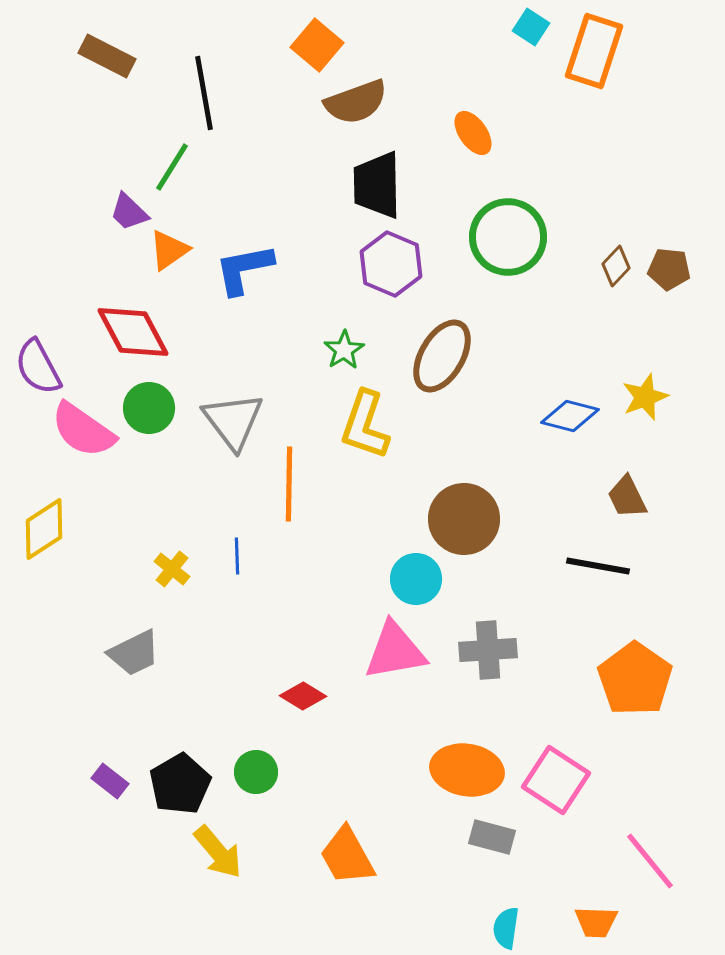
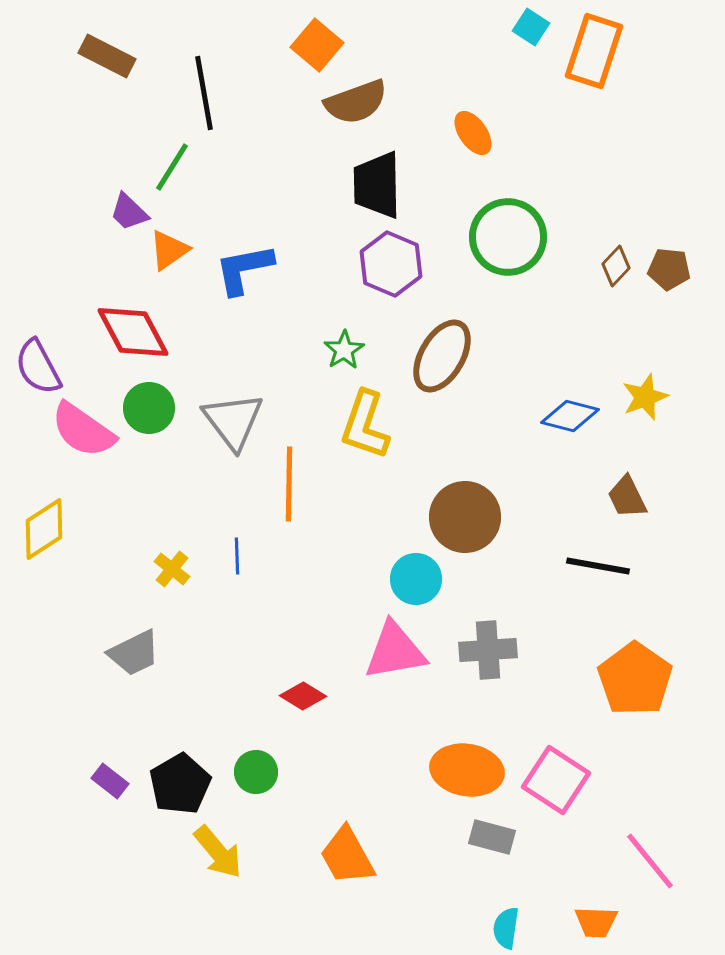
brown circle at (464, 519): moved 1 px right, 2 px up
